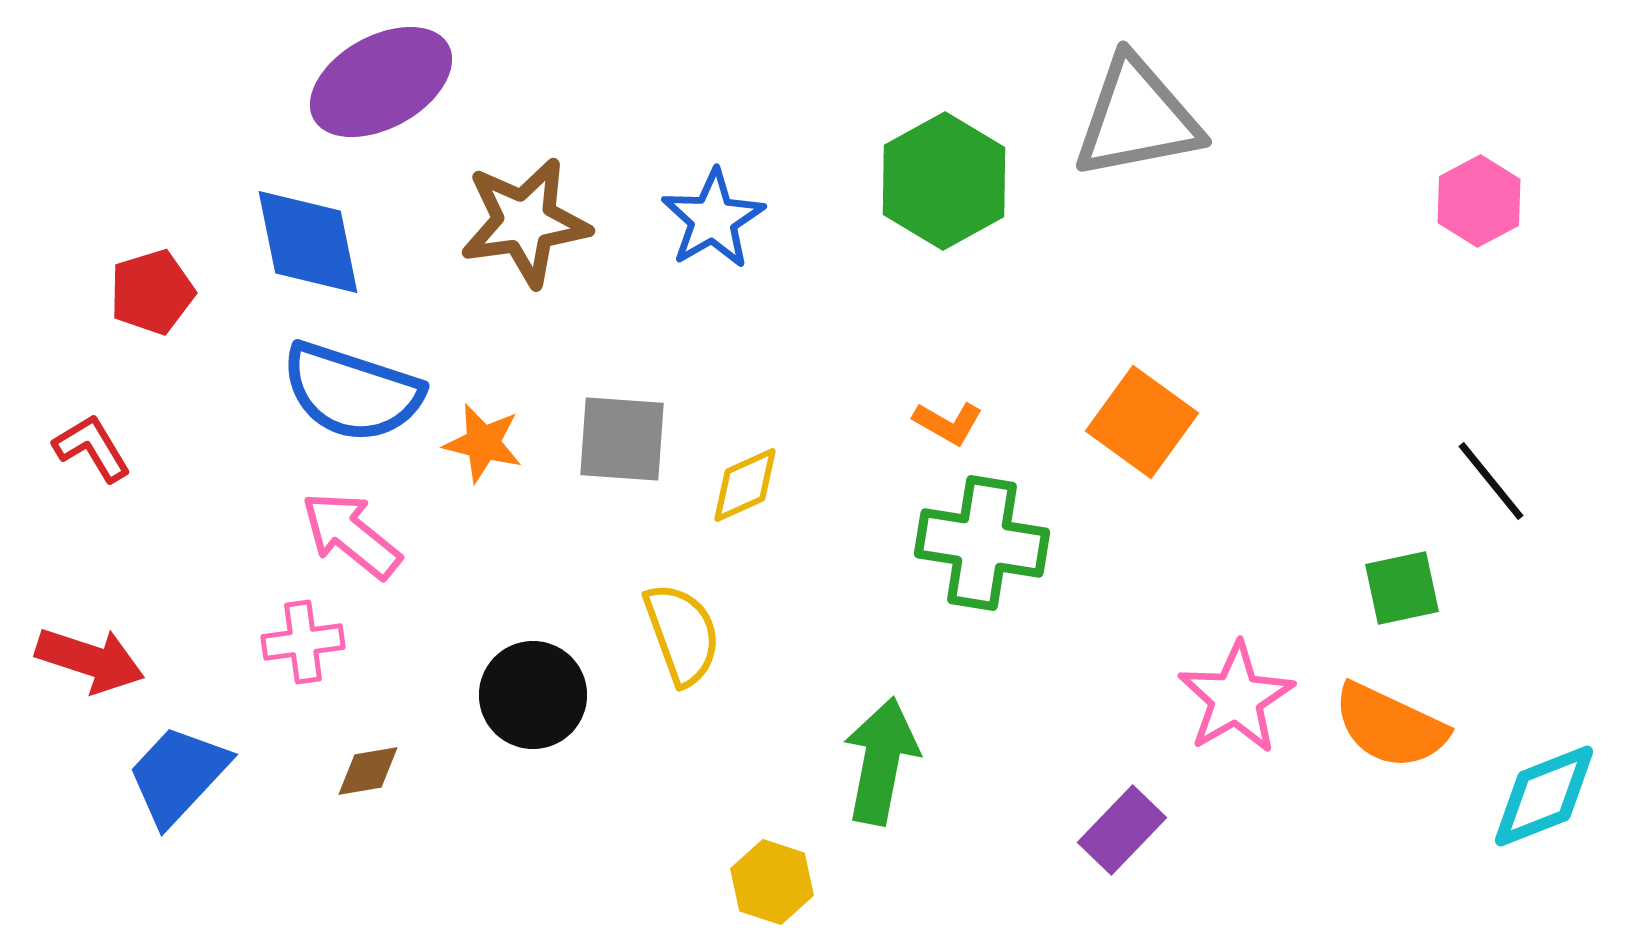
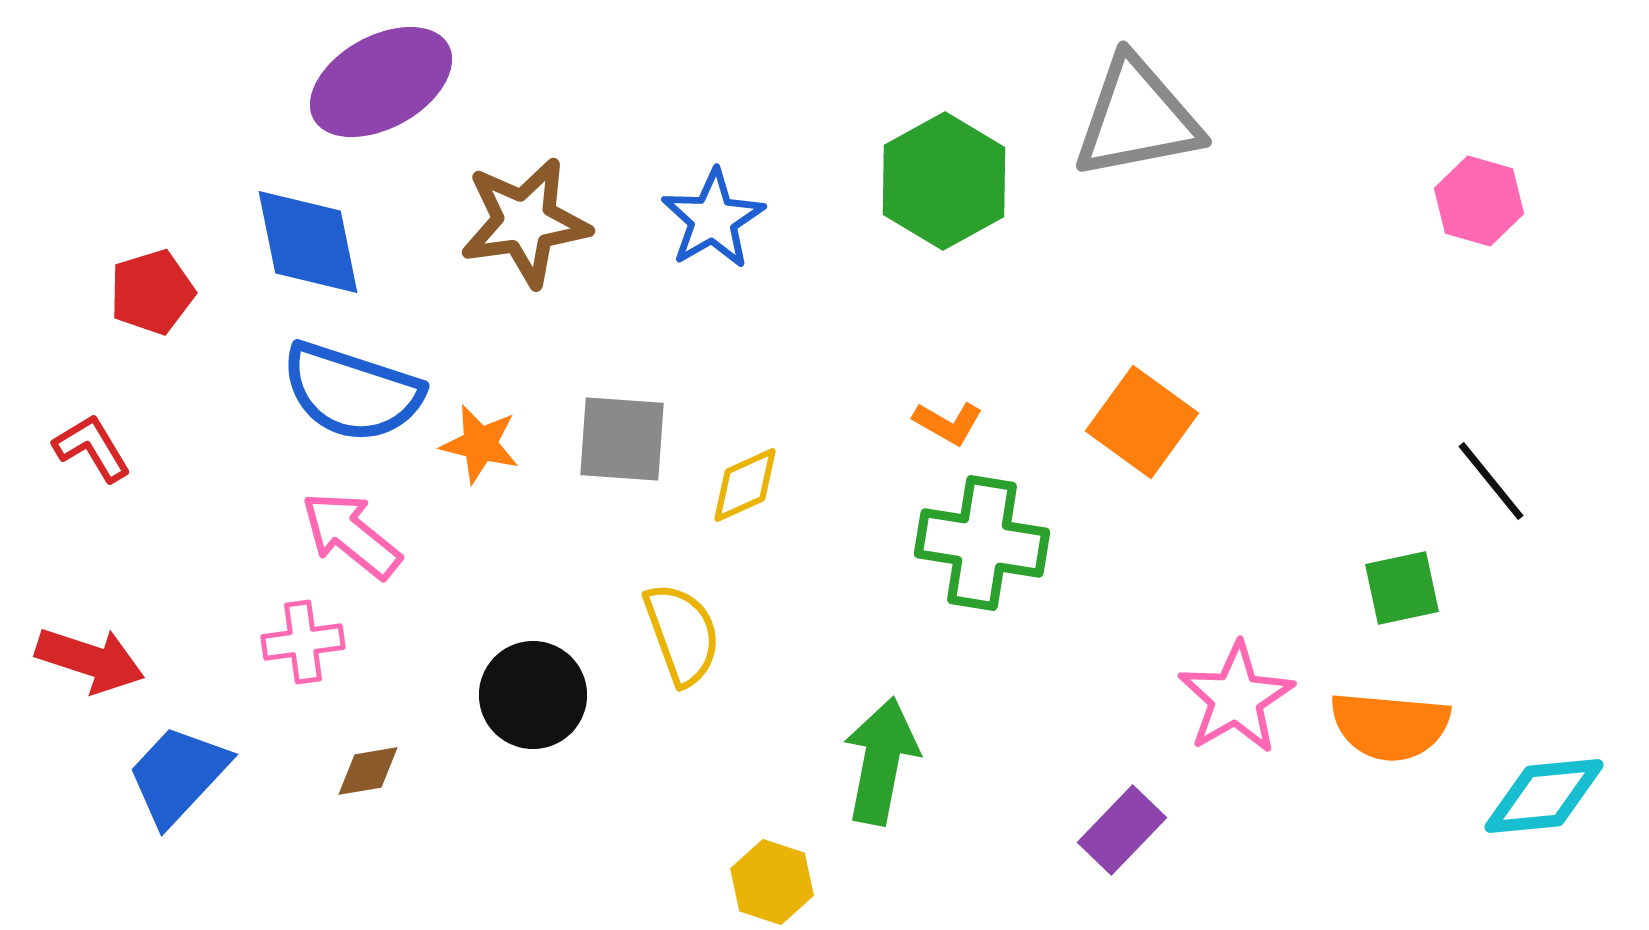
pink hexagon: rotated 16 degrees counterclockwise
orange star: moved 3 px left, 1 px down
orange semicircle: rotated 20 degrees counterclockwise
cyan diamond: rotated 16 degrees clockwise
